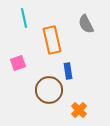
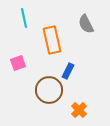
blue rectangle: rotated 35 degrees clockwise
